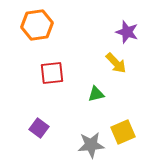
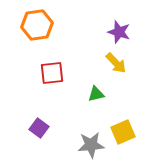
purple star: moved 8 px left
